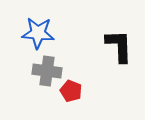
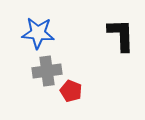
black L-shape: moved 2 px right, 11 px up
gray cross: rotated 16 degrees counterclockwise
